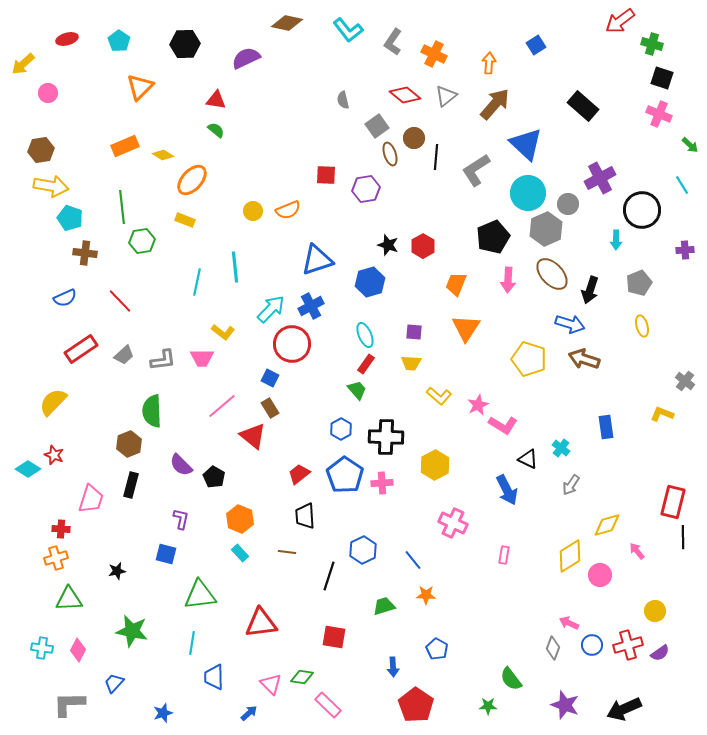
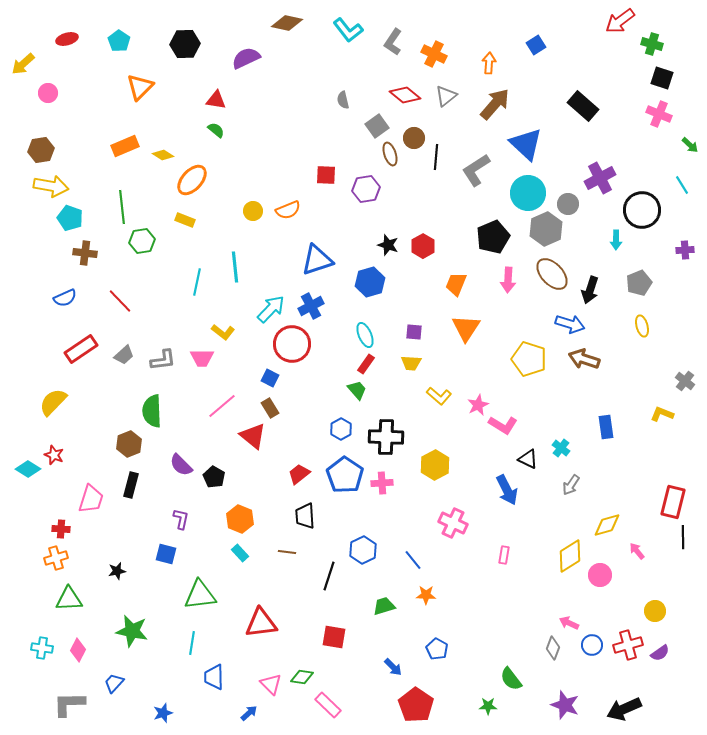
blue arrow at (393, 667): rotated 42 degrees counterclockwise
